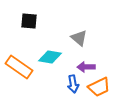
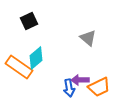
black square: rotated 30 degrees counterclockwise
gray triangle: moved 9 px right
cyan diamond: moved 14 px left, 1 px down; rotated 50 degrees counterclockwise
purple arrow: moved 6 px left, 13 px down
blue arrow: moved 4 px left, 4 px down
